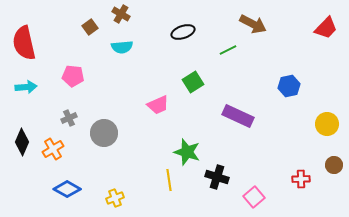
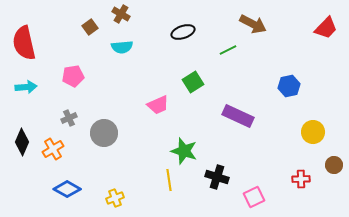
pink pentagon: rotated 15 degrees counterclockwise
yellow circle: moved 14 px left, 8 px down
green star: moved 3 px left, 1 px up
pink square: rotated 15 degrees clockwise
